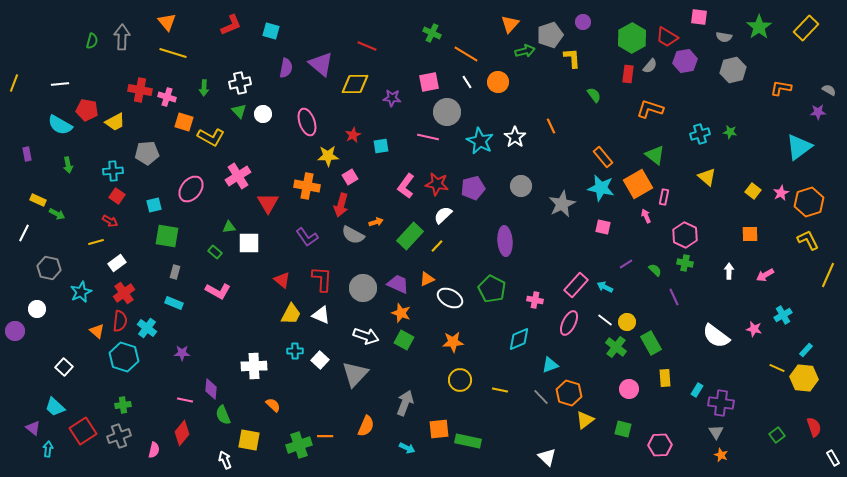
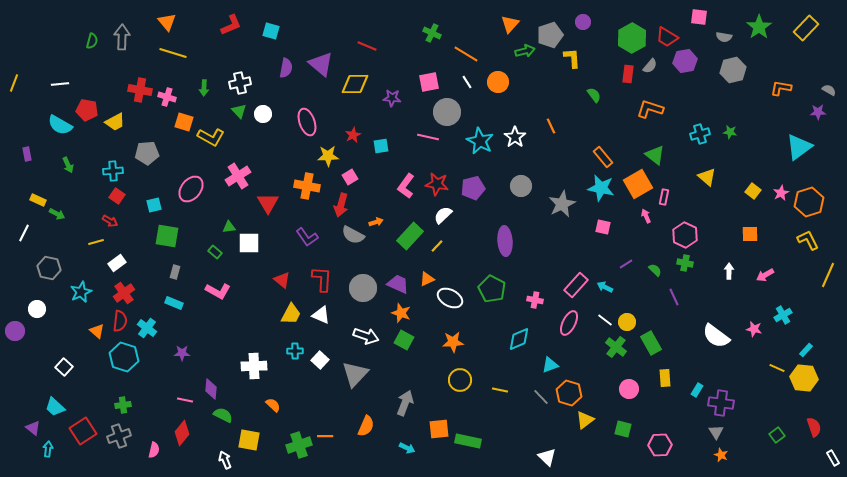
green arrow at (68, 165): rotated 14 degrees counterclockwise
green semicircle at (223, 415): rotated 138 degrees clockwise
